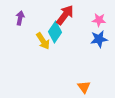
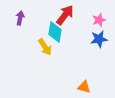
pink star: rotated 24 degrees counterclockwise
cyan diamond: rotated 25 degrees counterclockwise
yellow arrow: moved 2 px right, 6 px down
orange triangle: rotated 40 degrees counterclockwise
